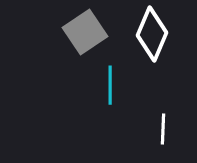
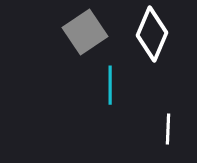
white line: moved 5 px right
